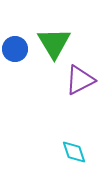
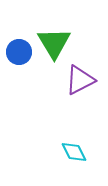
blue circle: moved 4 px right, 3 px down
cyan diamond: rotated 8 degrees counterclockwise
